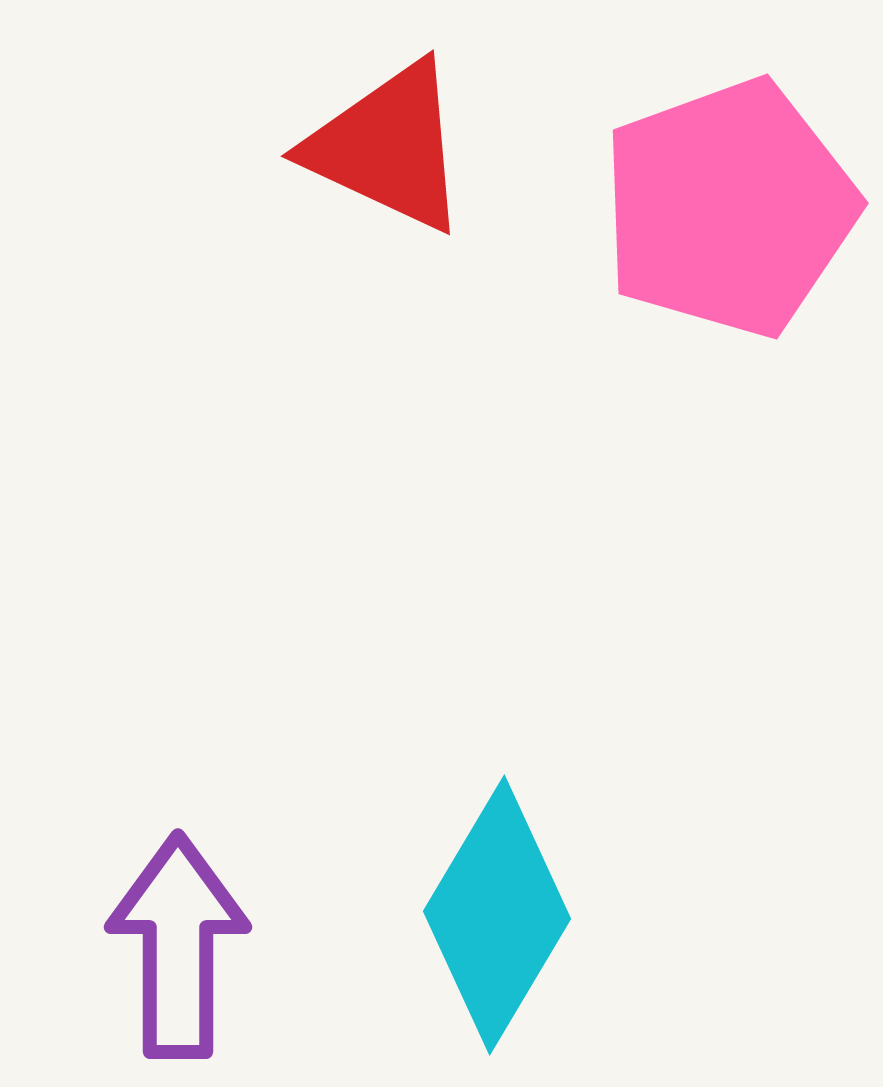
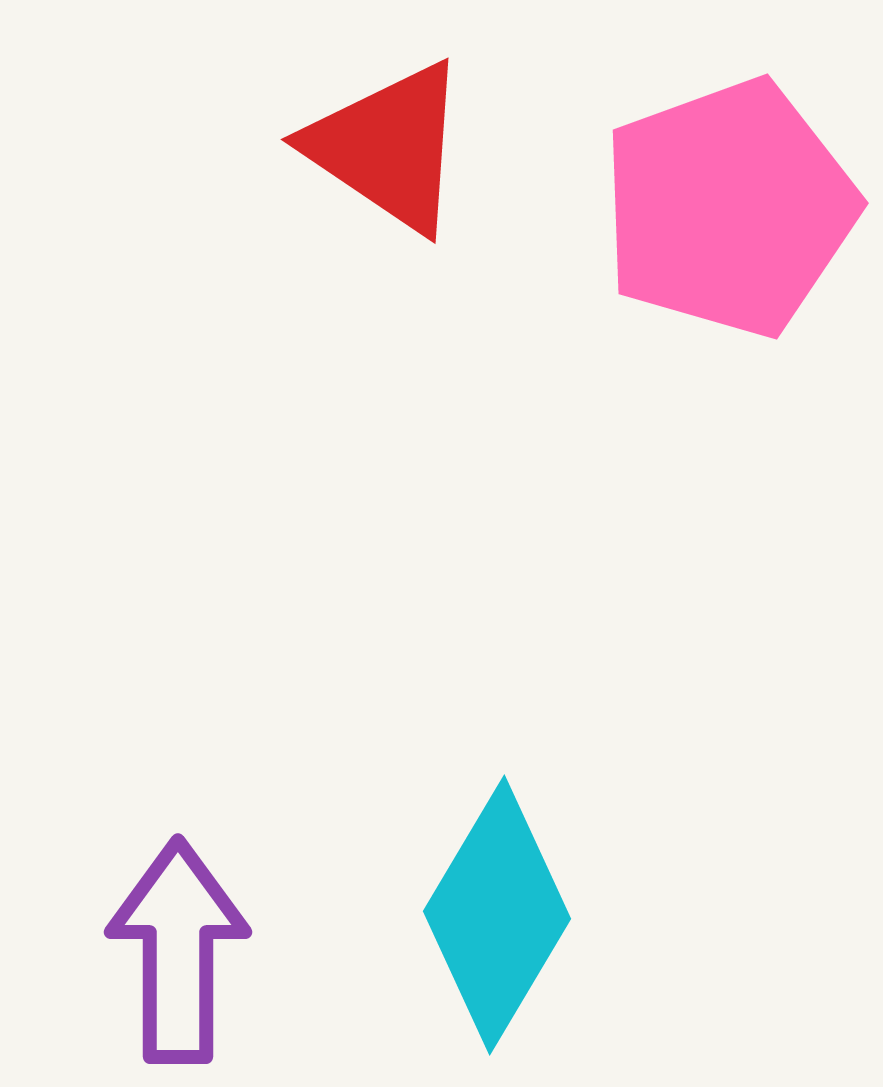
red triangle: rotated 9 degrees clockwise
purple arrow: moved 5 px down
